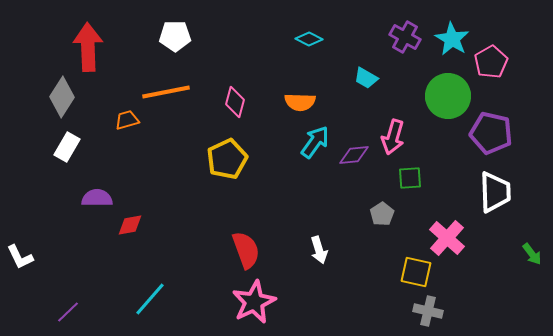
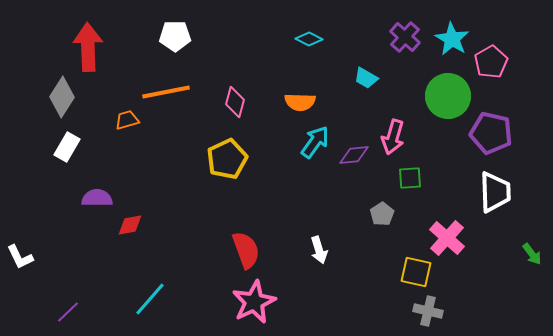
purple cross: rotated 12 degrees clockwise
